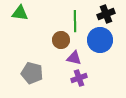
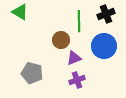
green triangle: moved 1 px up; rotated 24 degrees clockwise
green line: moved 4 px right
blue circle: moved 4 px right, 6 px down
purple triangle: rotated 35 degrees counterclockwise
purple cross: moved 2 px left, 2 px down
